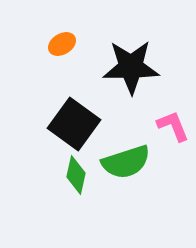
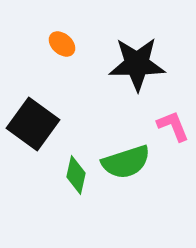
orange ellipse: rotated 72 degrees clockwise
black star: moved 6 px right, 3 px up
black square: moved 41 px left
